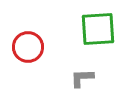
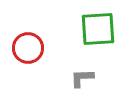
red circle: moved 1 px down
